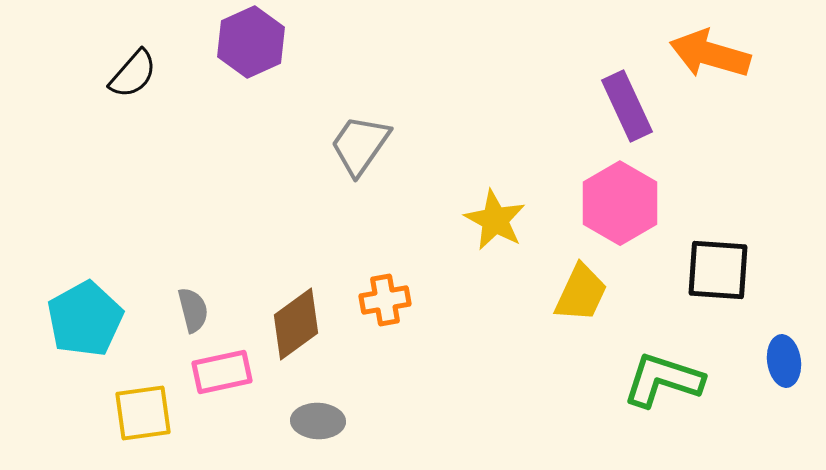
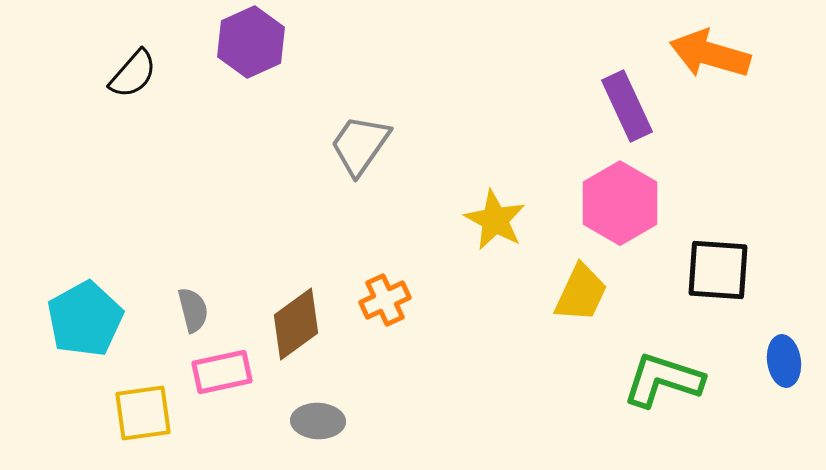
orange cross: rotated 15 degrees counterclockwise
